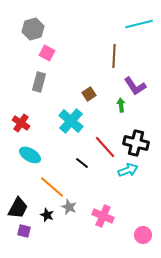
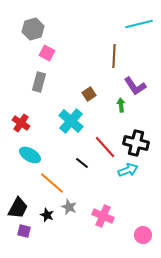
orange line: moved 4 px up
